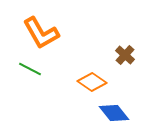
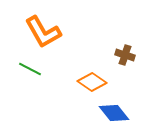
orange L-shape: moved 2 px right, 1 px up
brown cross: rotated 24 degrees counterclockwise
